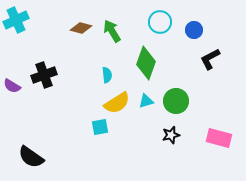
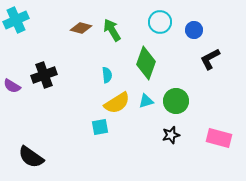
green arrow: moved 1 px up
